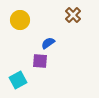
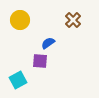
brown cross: moved 5 px down
